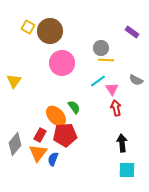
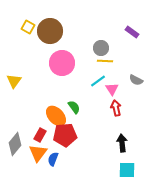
yellow line: moved 1 px left, 1 px down
